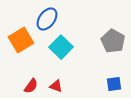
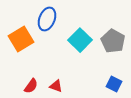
blue ellipse: rotated 15 degrees counterclockwise
orange square: moved 1 px up
cyan square: moved 19 px right, 7 px up
blue square: rotated 35 degrees clockwise
